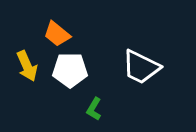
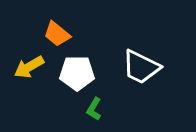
yellow arrow: moved 2 px right, 1 px down; rotated 84 degrees clockwise
white pentagon: moved 7 px right, 3 px down
